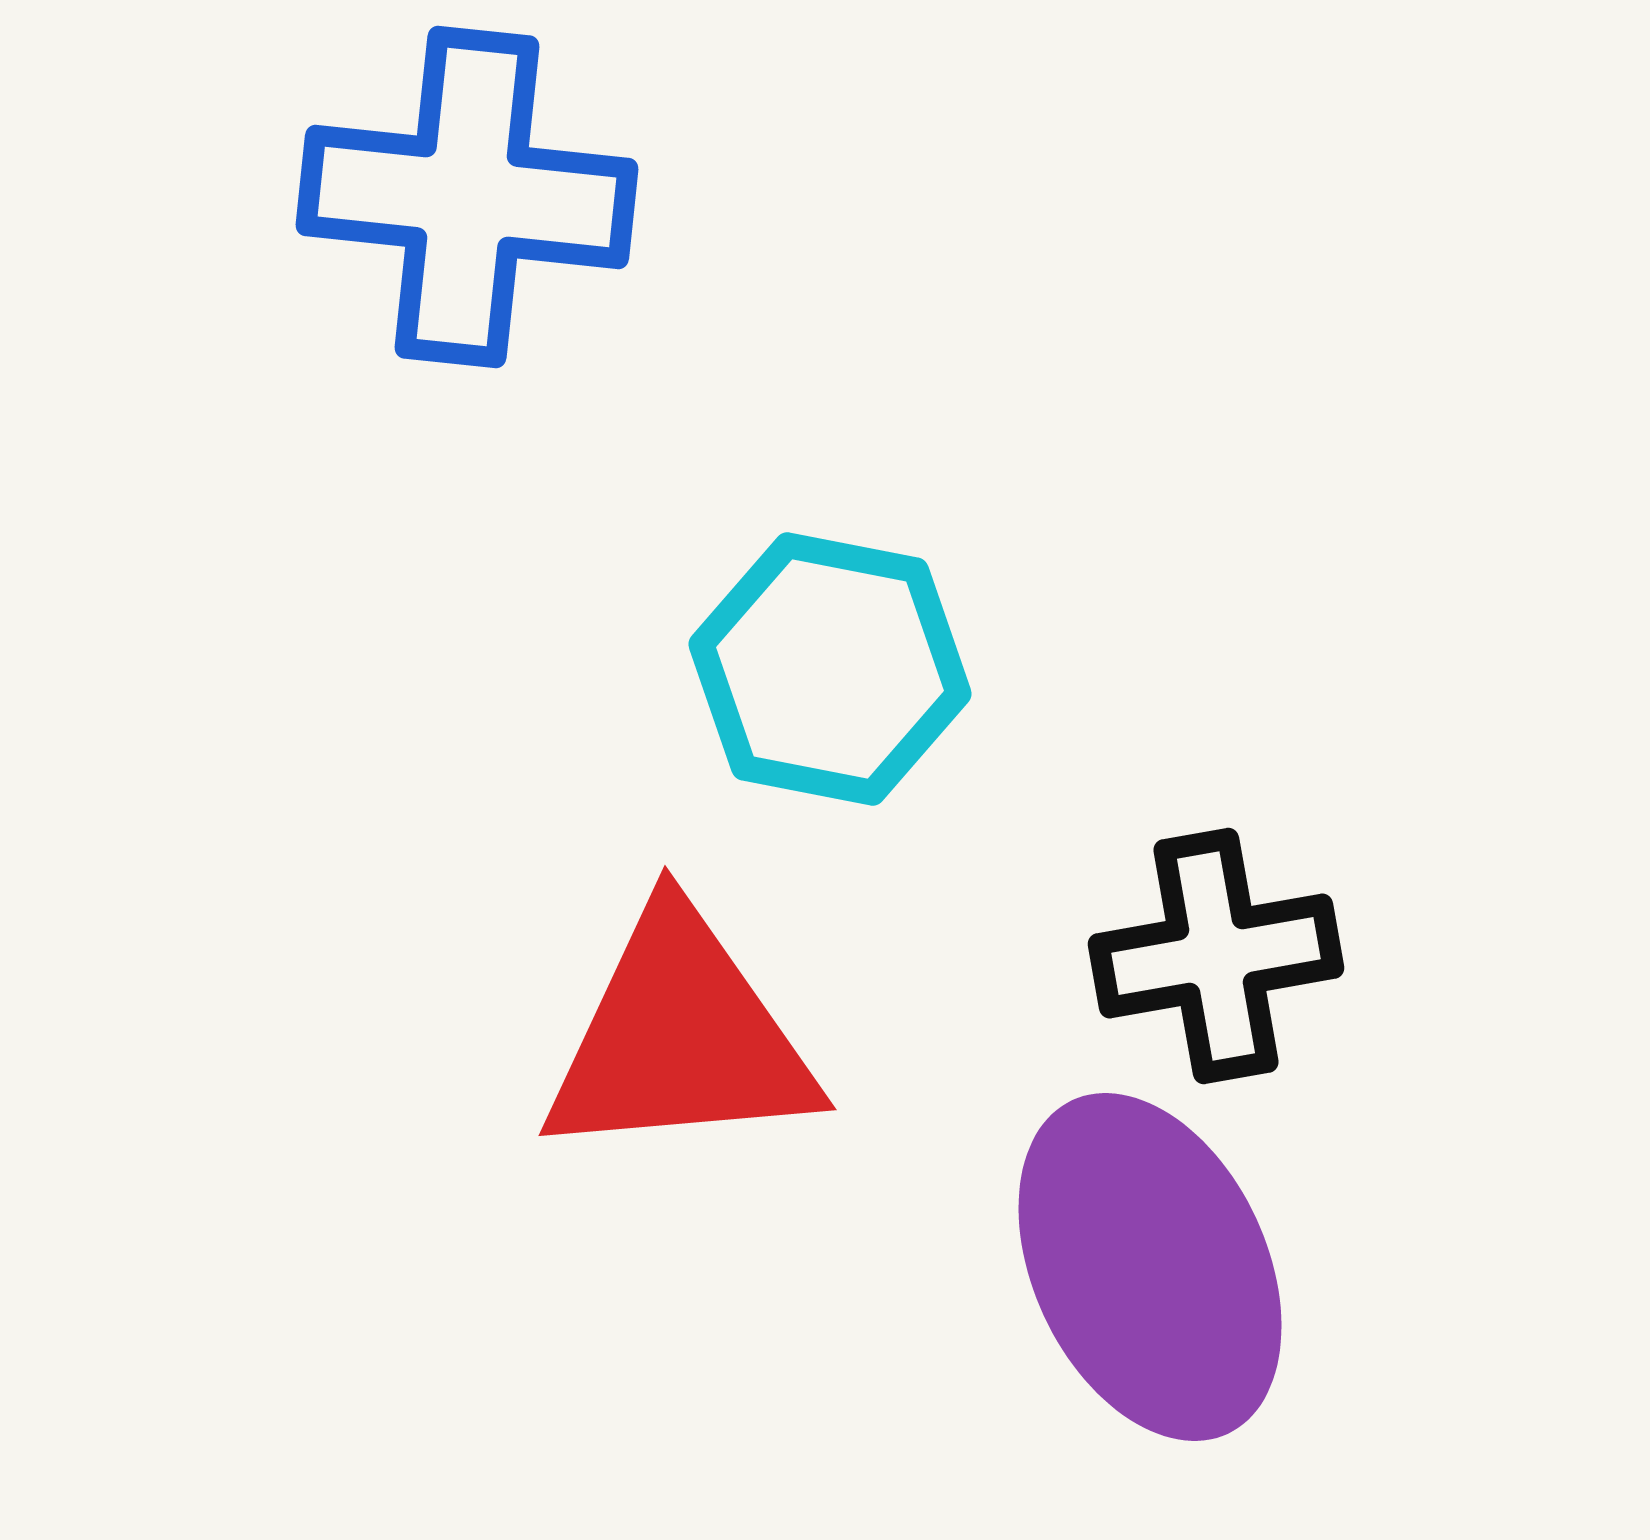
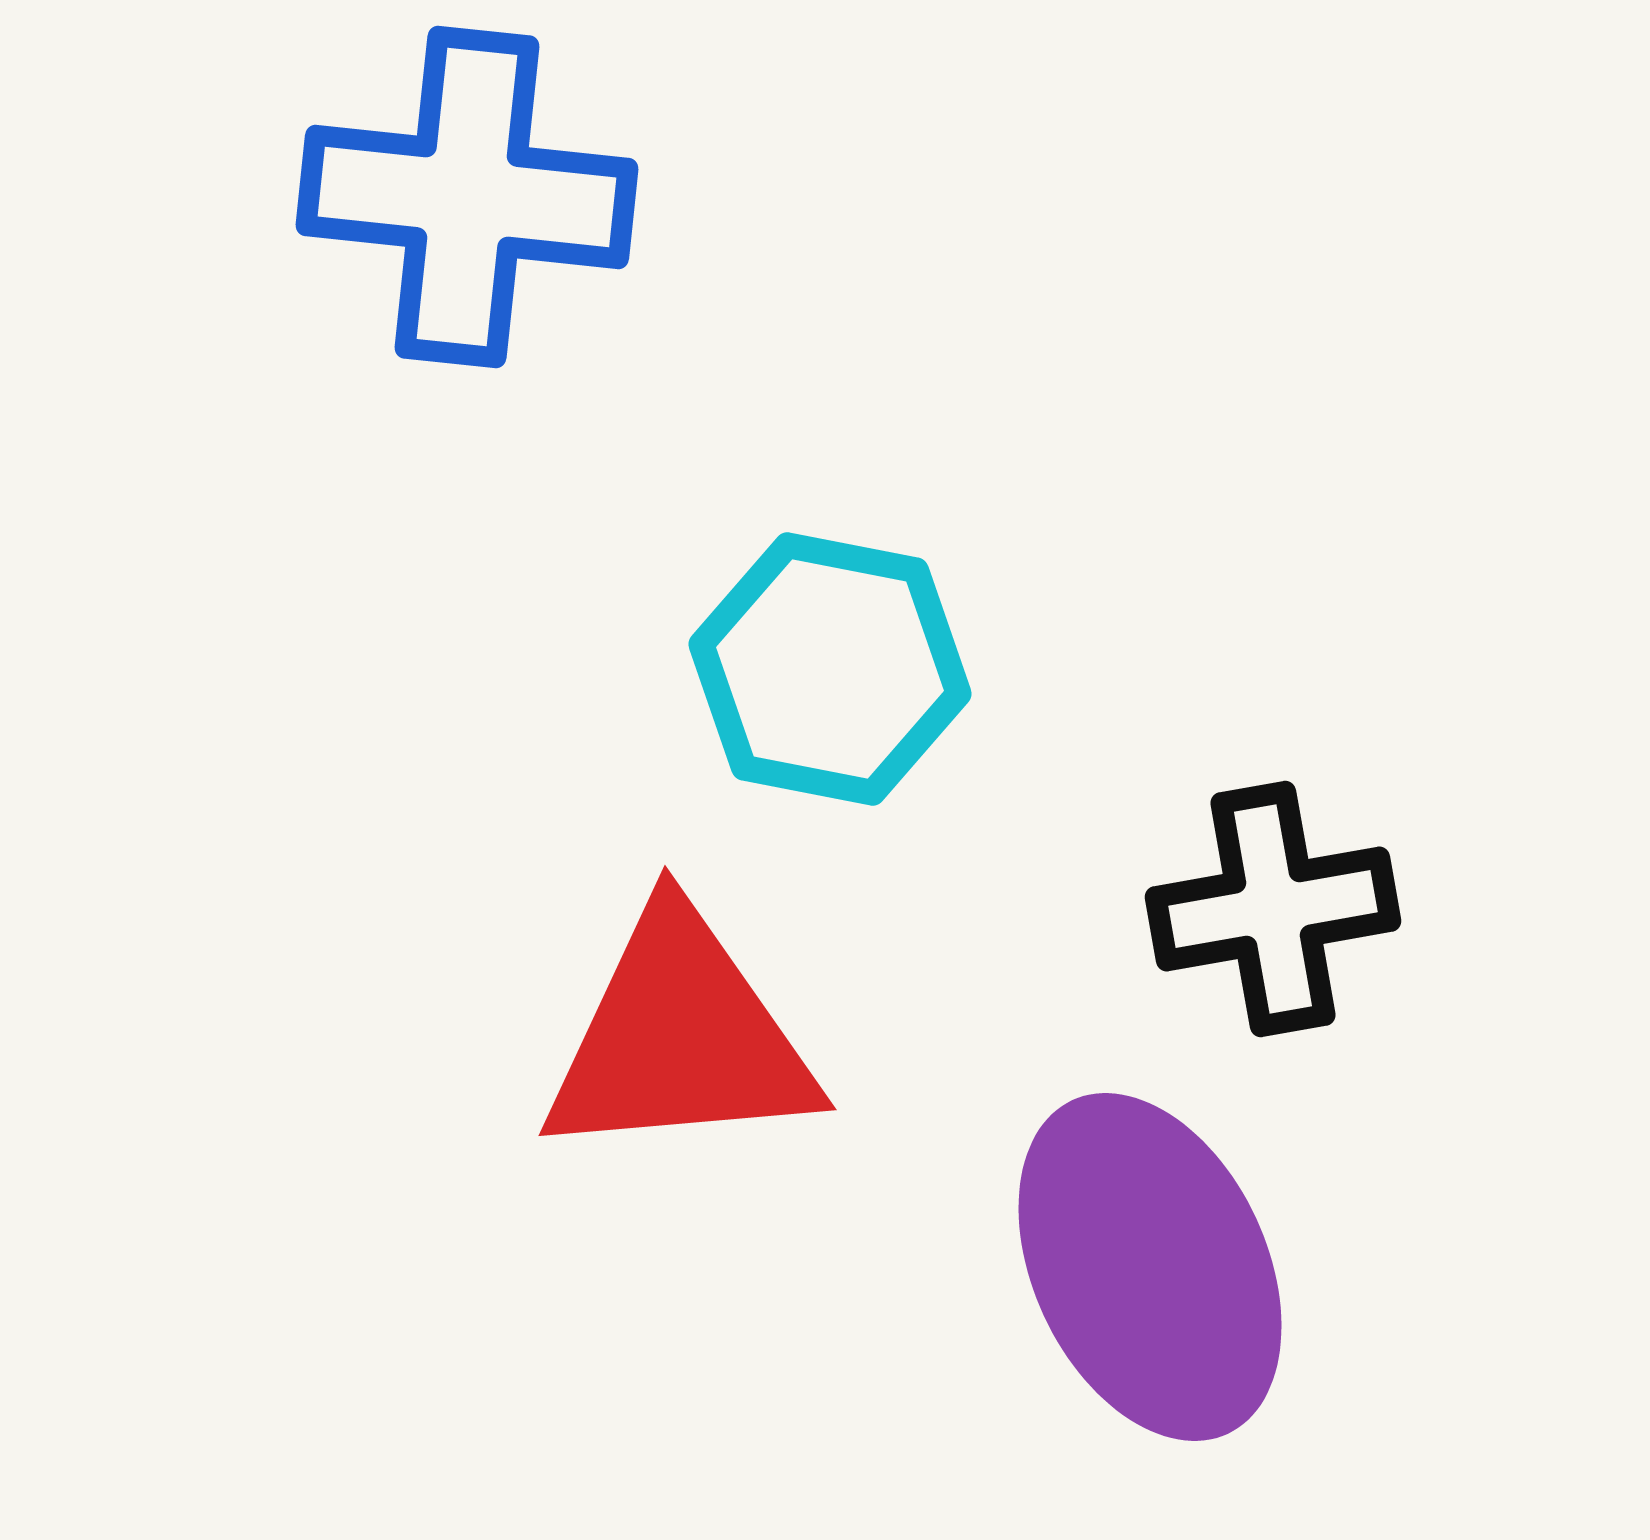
black cross: moved 57 px right, 47 px up
